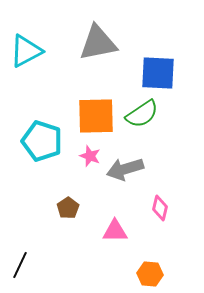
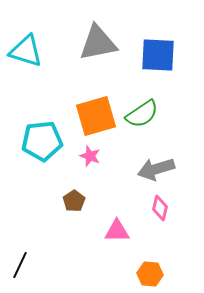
cyan triangle: rotated 45 degrees clockwise
blue square: moved 18 px up
orange square: rotated 15 degrees counterclockwise
cyan pentagon: rotated 24 degrees counterclockwise
gray arrow: moved 31 px right
brown pentagon: moved 6 px right, 7 px up
pink triangle: moved 2 px right
